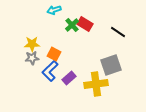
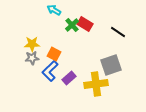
cyan arrow: rotated 48 degrees clockwise
